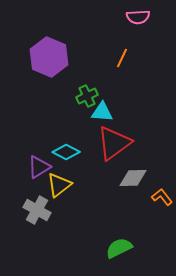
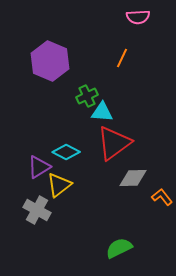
purple hexagon: moved 1 px right, 4 px down
